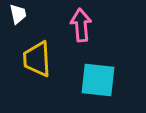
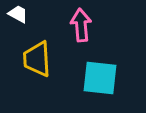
white trapezoid: rotated 50 degrees counterclockwise
cyan square: moved 2 px right, 2 px up
